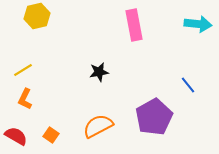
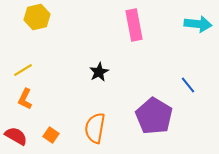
yellow hexagon: moved 1 px down
black star: rotated 18 degrees counterclockwise
purple pentagon: moved 1 px up; rotated 12 degrees counterclockwise
orange semicircle: moved 3 px left, 2 px down; rotated 52 degrees counterclockwise
